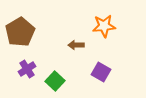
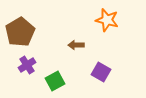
orange star: moved 3 px right, 6 px up; rotated 20 degrees clockwise
purple cross: moved 4 px up
green square: rotated 18 degrees clockwise
